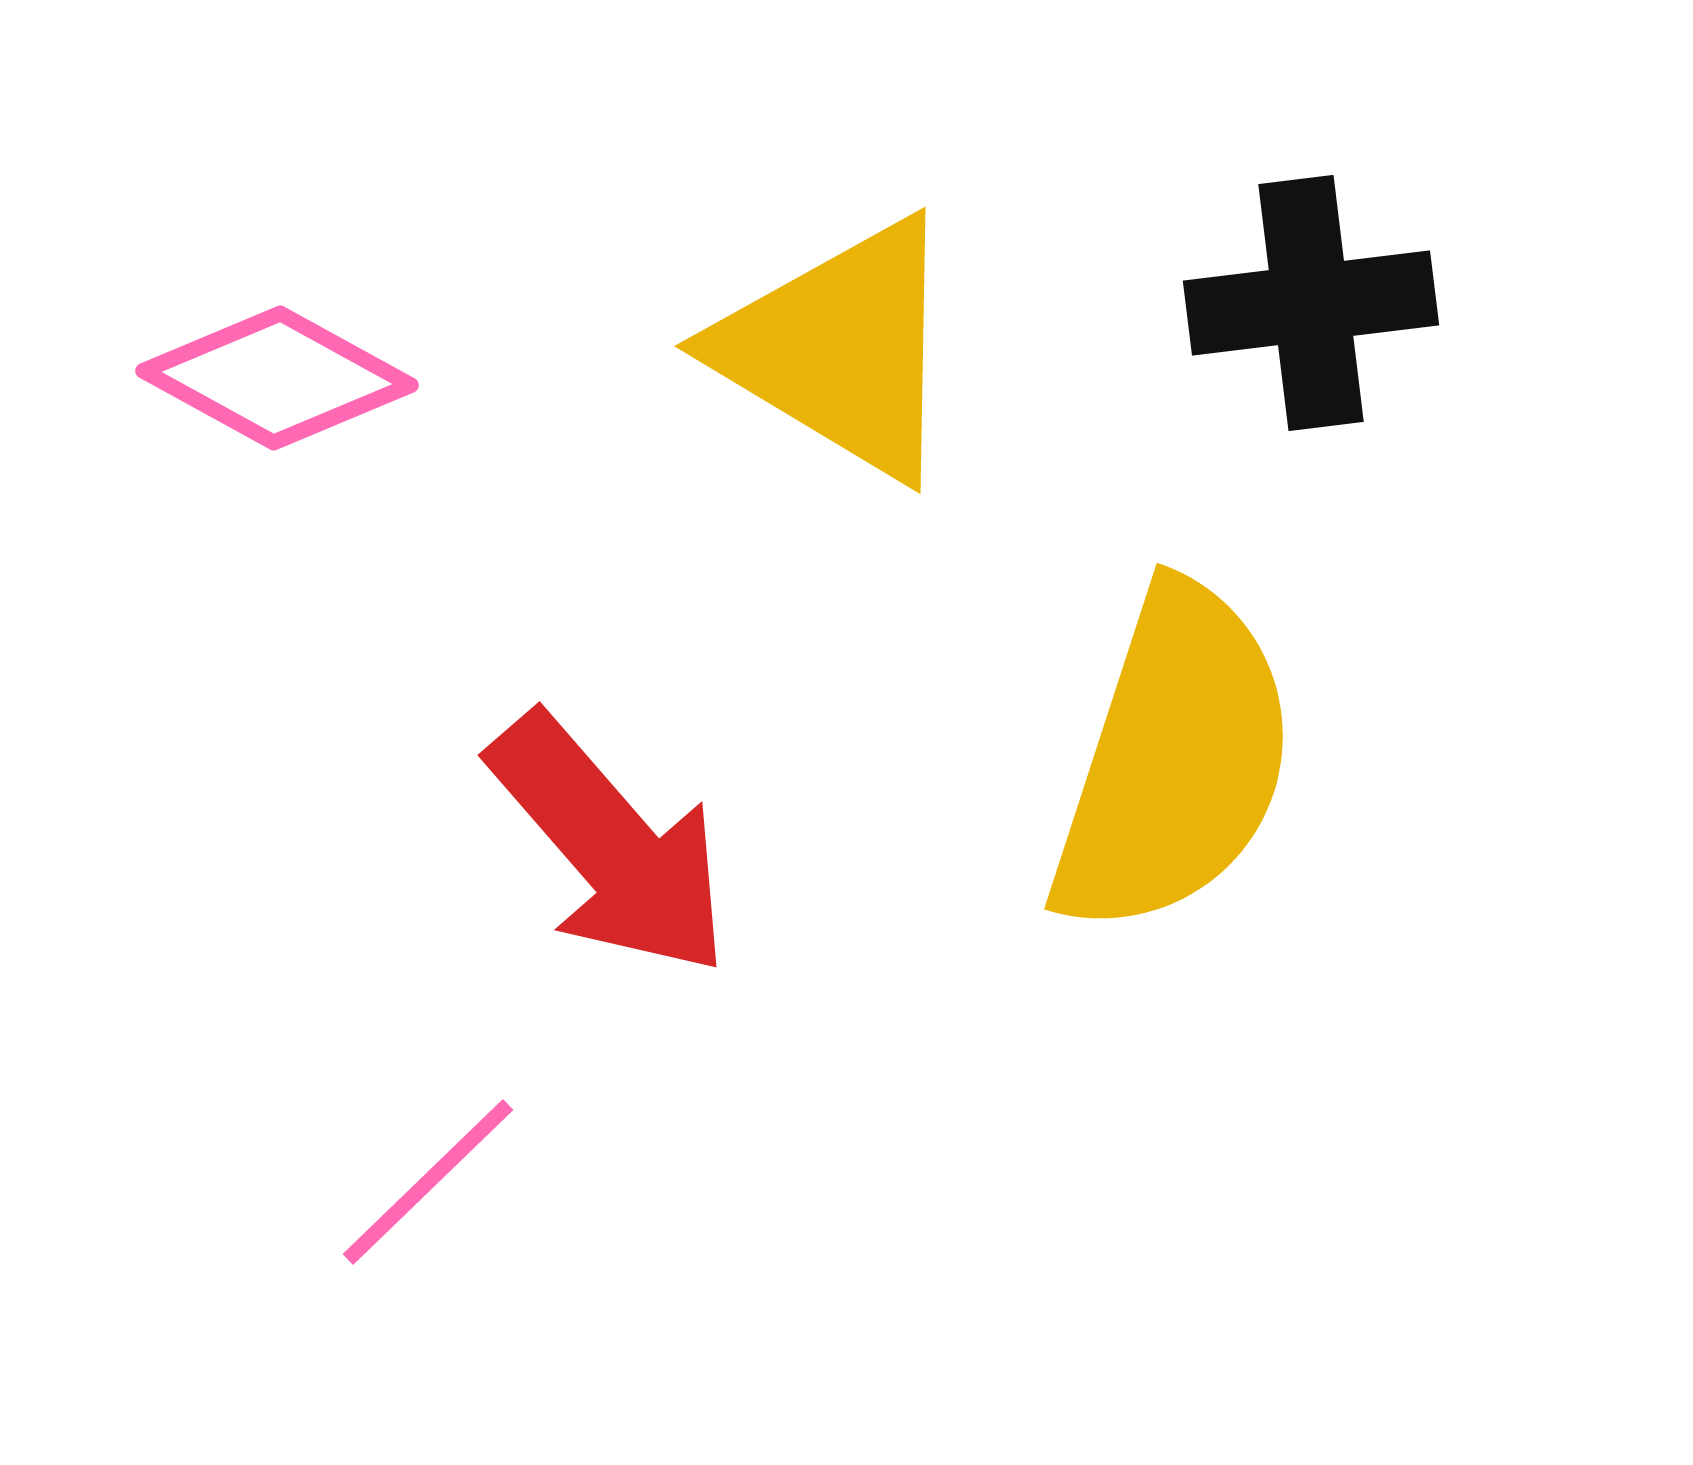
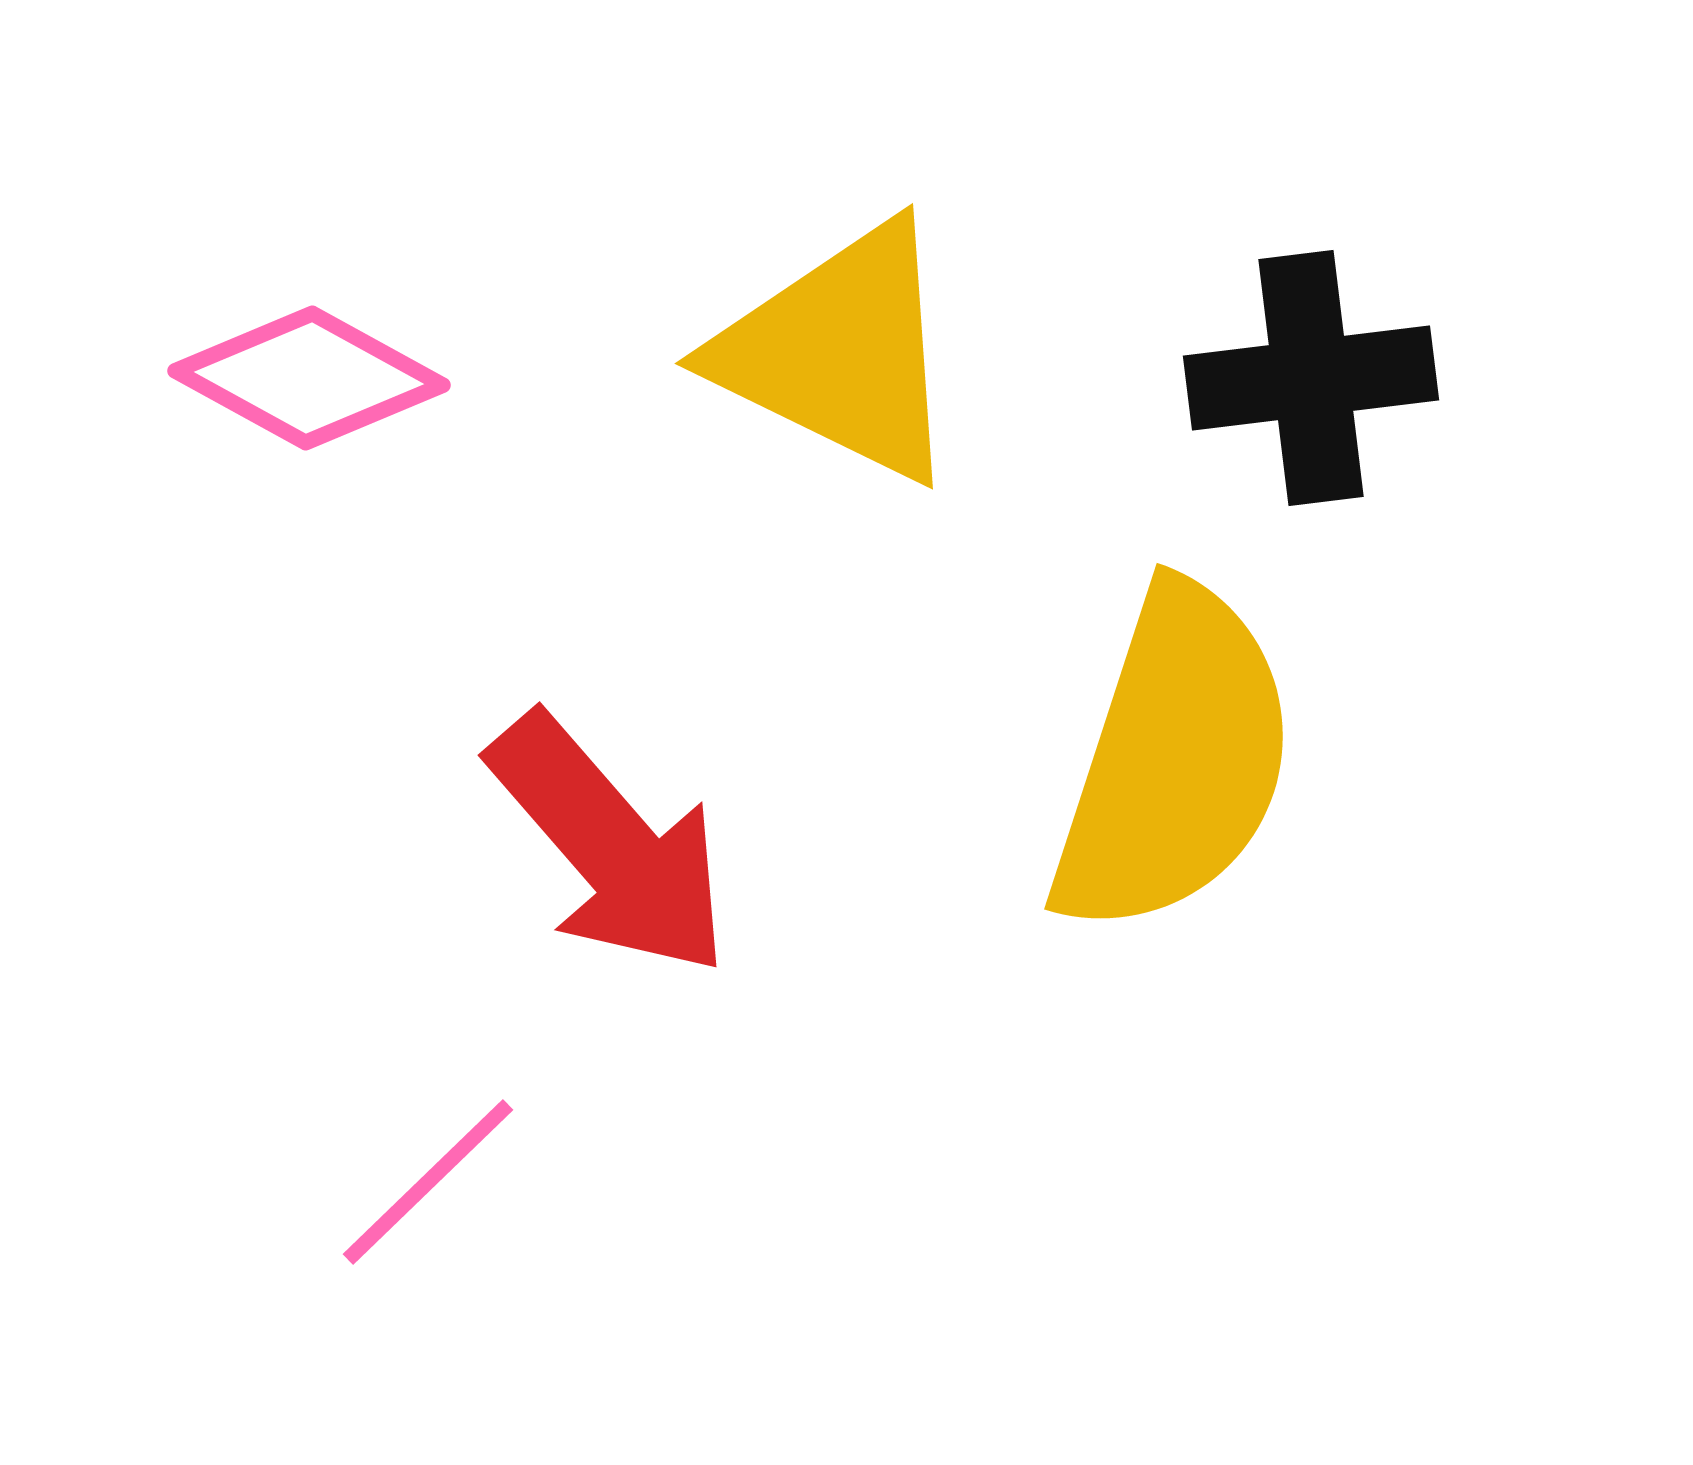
black cross: moved 75 px down
yellow triangle: moved 3 px down; rotated 5 degrees counterclockwise
pink diamond: moved 32 px right
